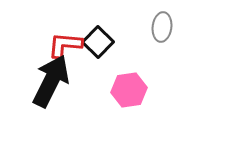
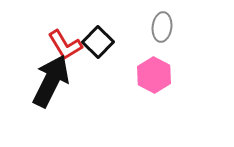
red L-shape: rotated 126 degrees counterclockwise
pink hexagon: moved 25 px right, 15 px up; rotated 24 degrees counterclockwise
